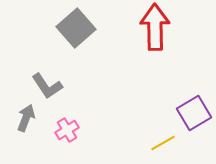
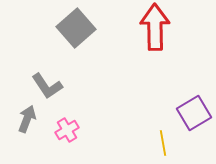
gray arrow: moved 1 px right, 1 px down
yellow line: rotated 70 degrees counterclockwise
